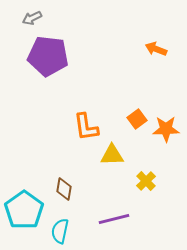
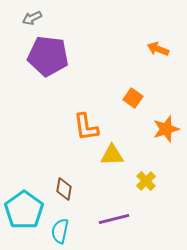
orange arrow: moved 2 px right
orange square: moved 4 px left, 21 px up; rotated 18 degrees counterclockwise
orange star: rotated 16 degrees counterclockwise
